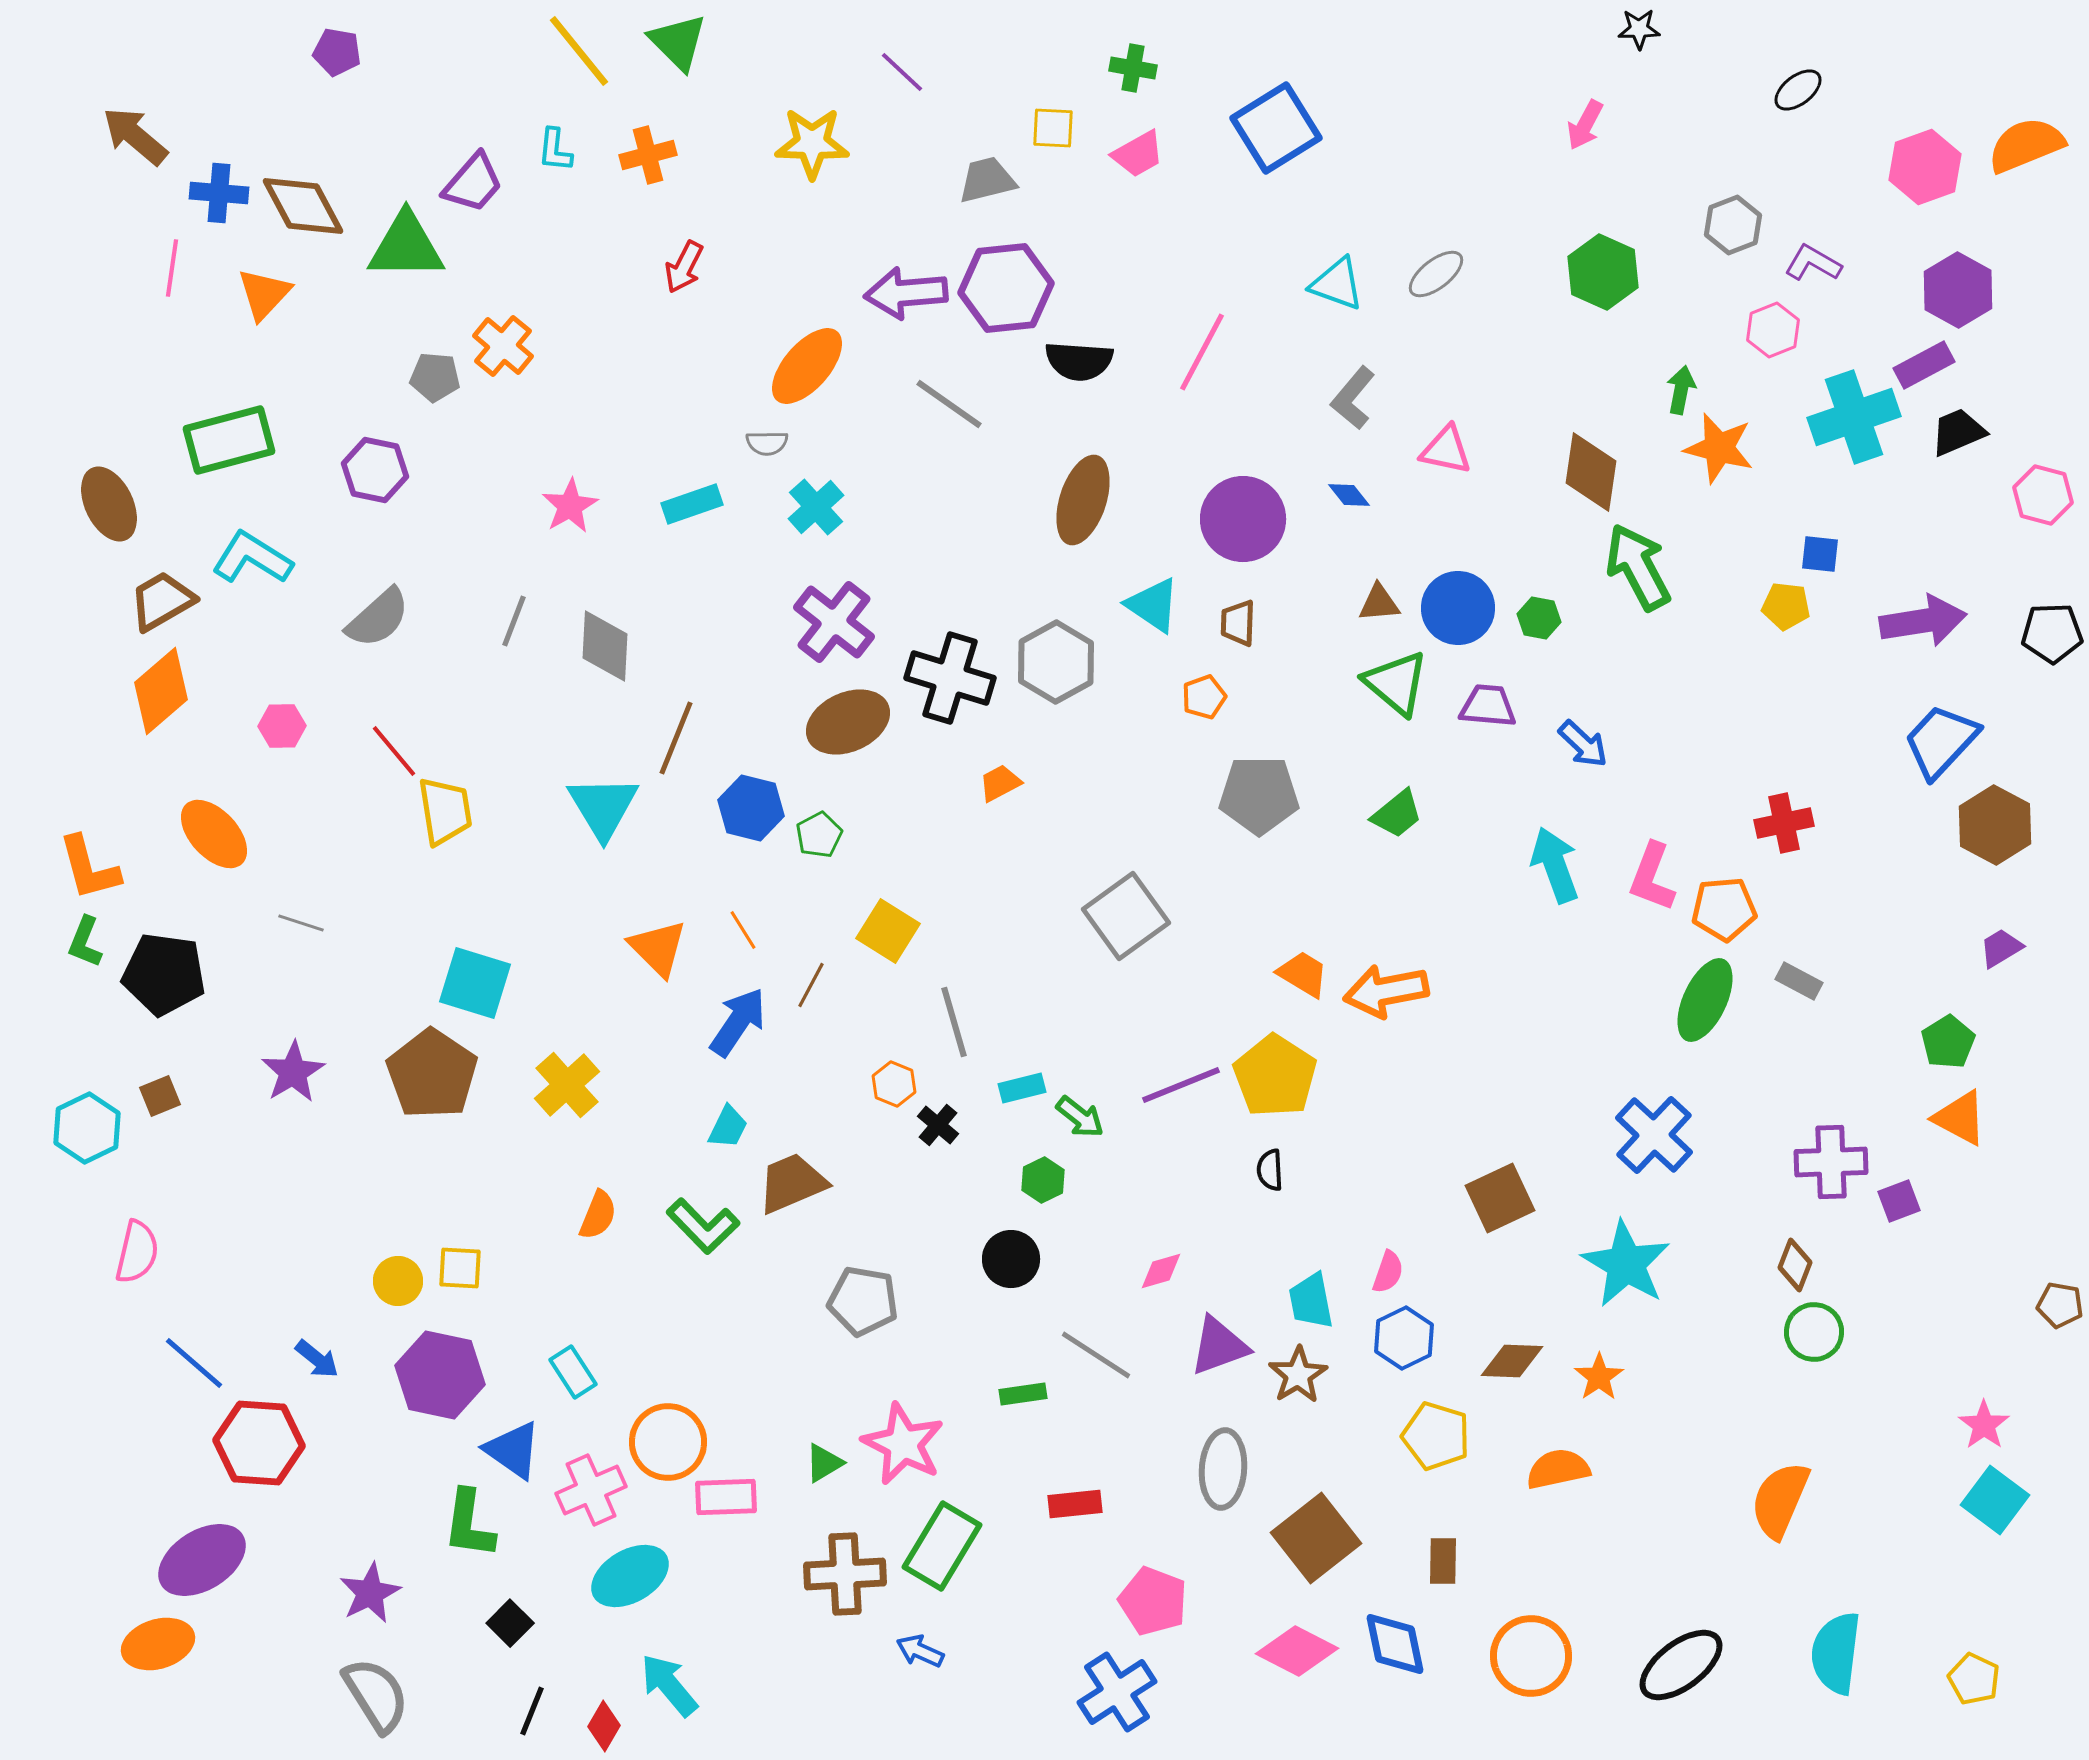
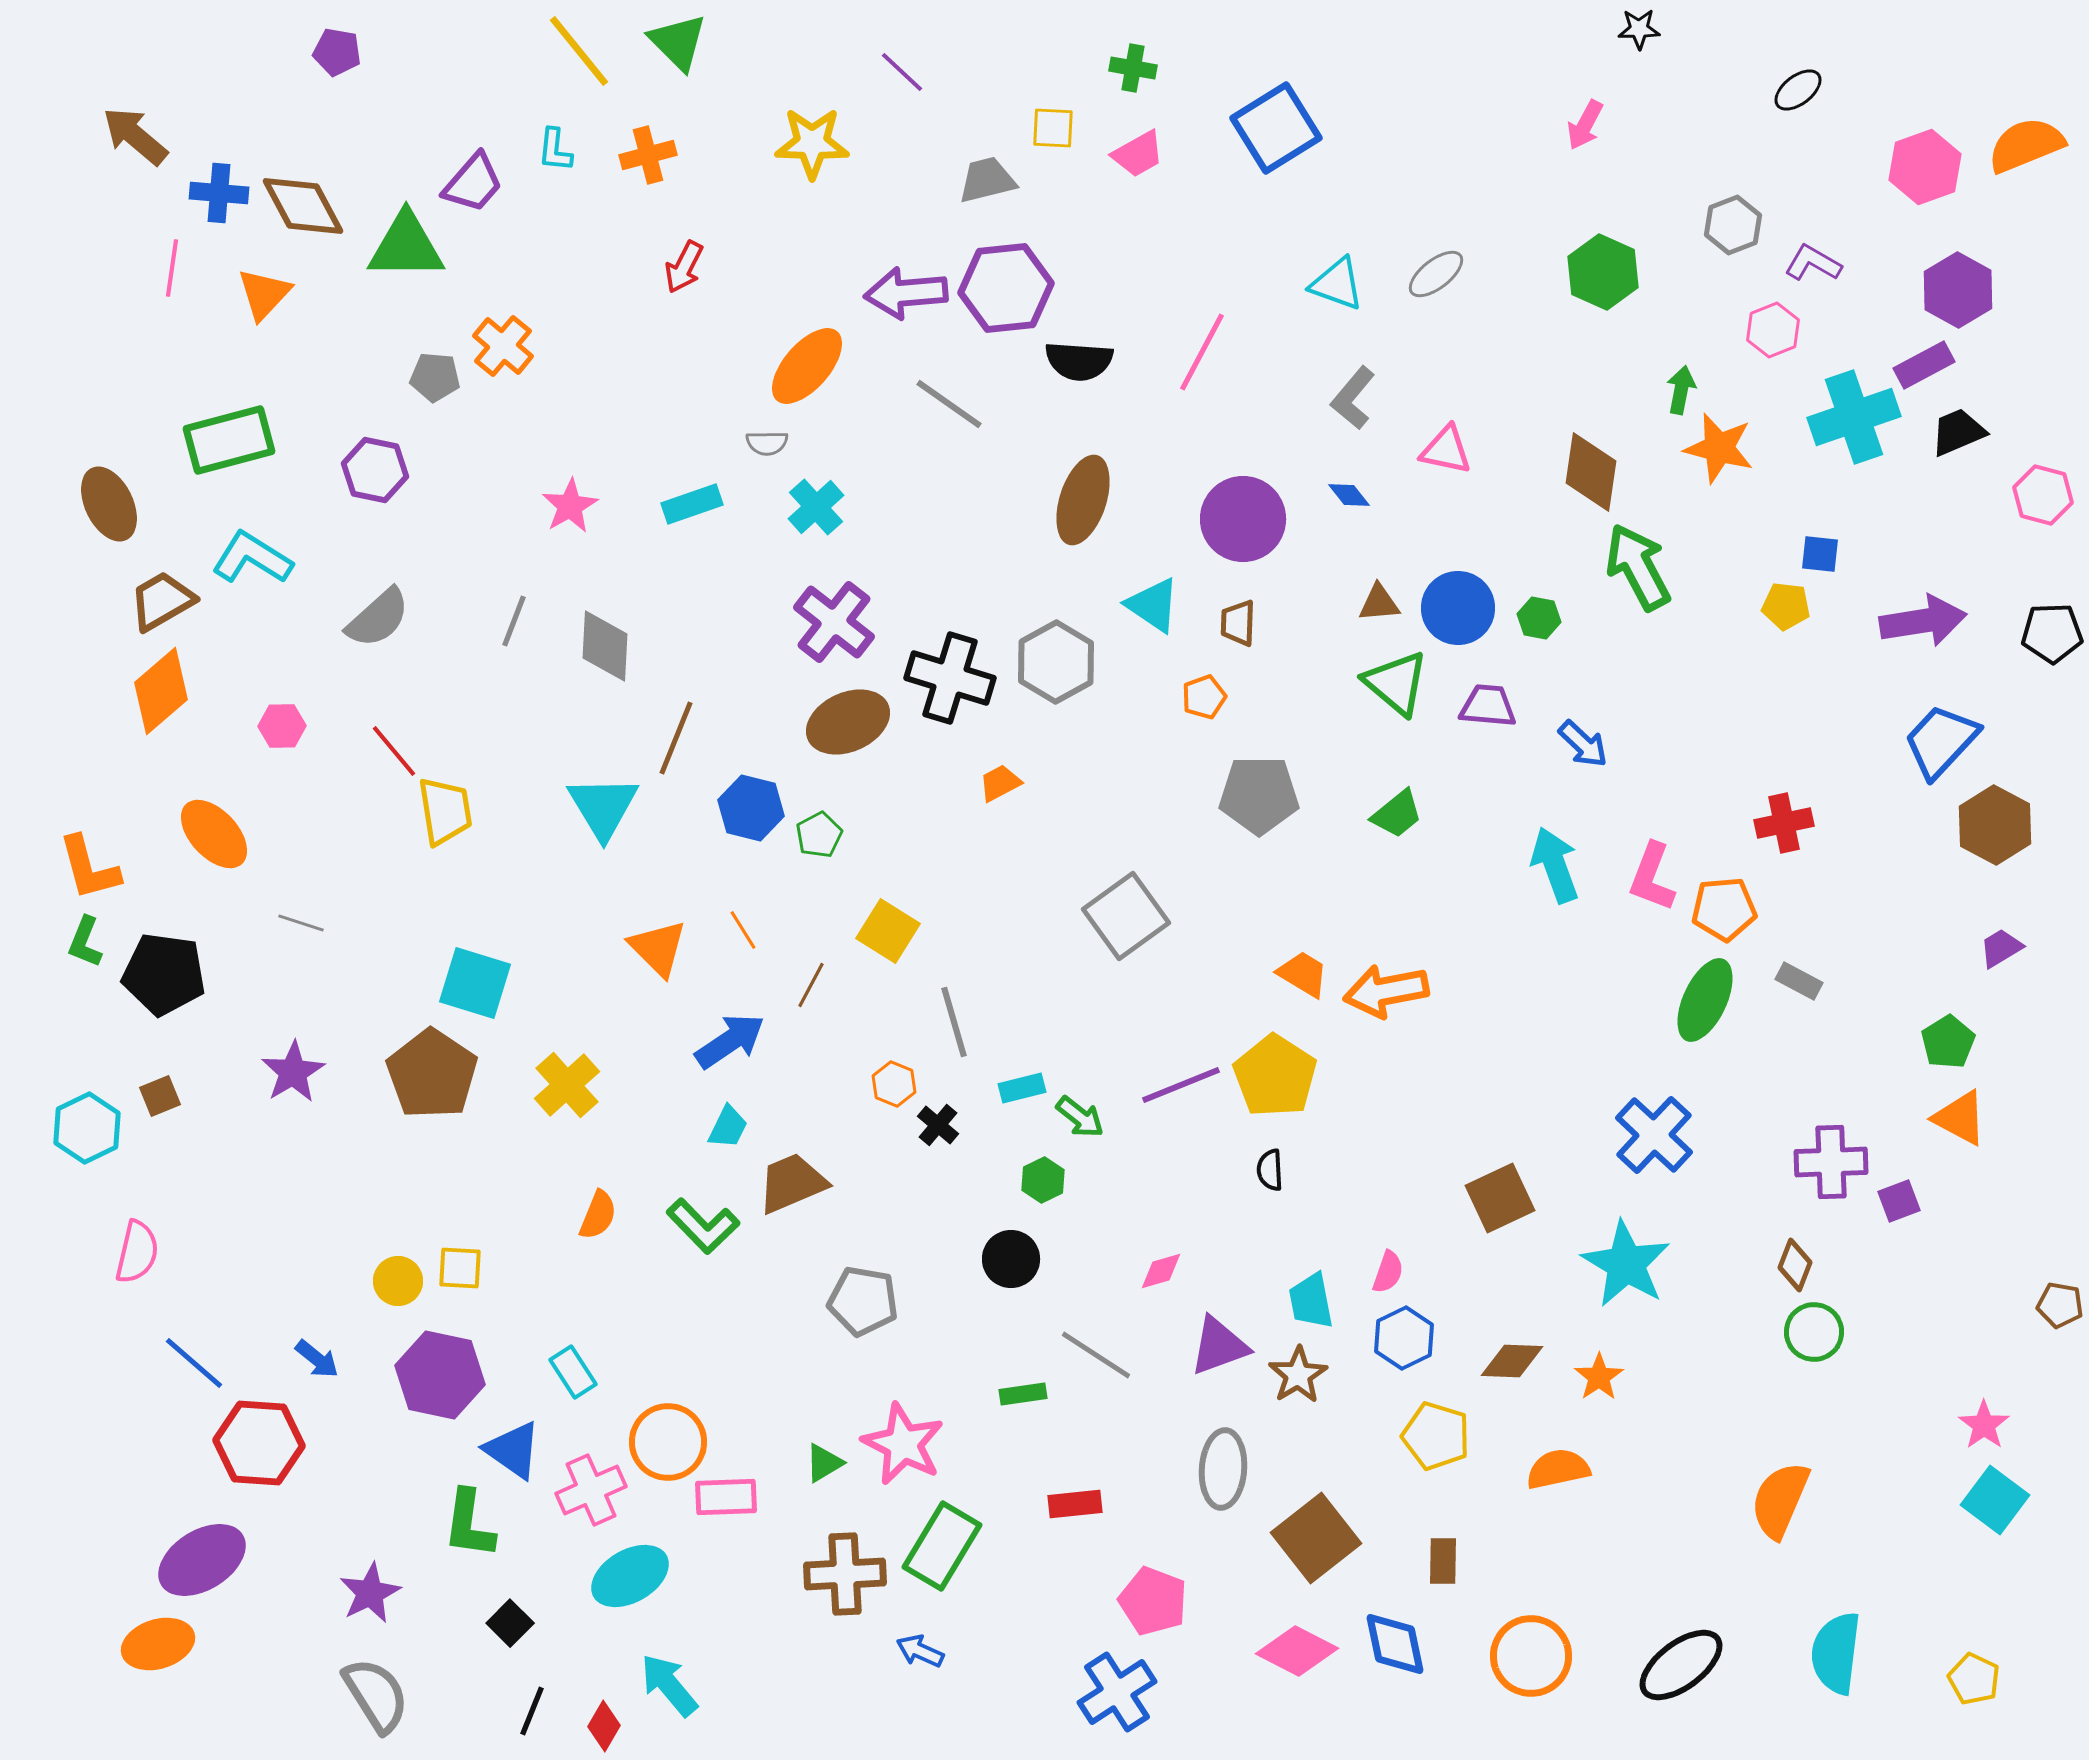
blue arrow at (738, 1022): moved 8 px left, 19 px down; rotated 22 degrees clockwise
